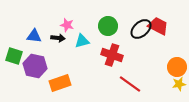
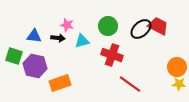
yellow star: rotated 16 degrees clockwise
